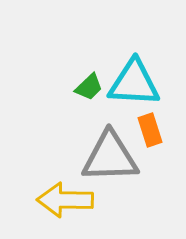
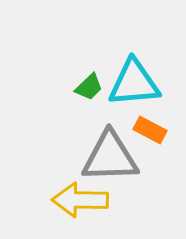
cyan triangle: rotated 8 degrees counterclockwise
orange rectangle: rotated 44 degrees counterclockwise
yellow arrow: moved 15 px right
